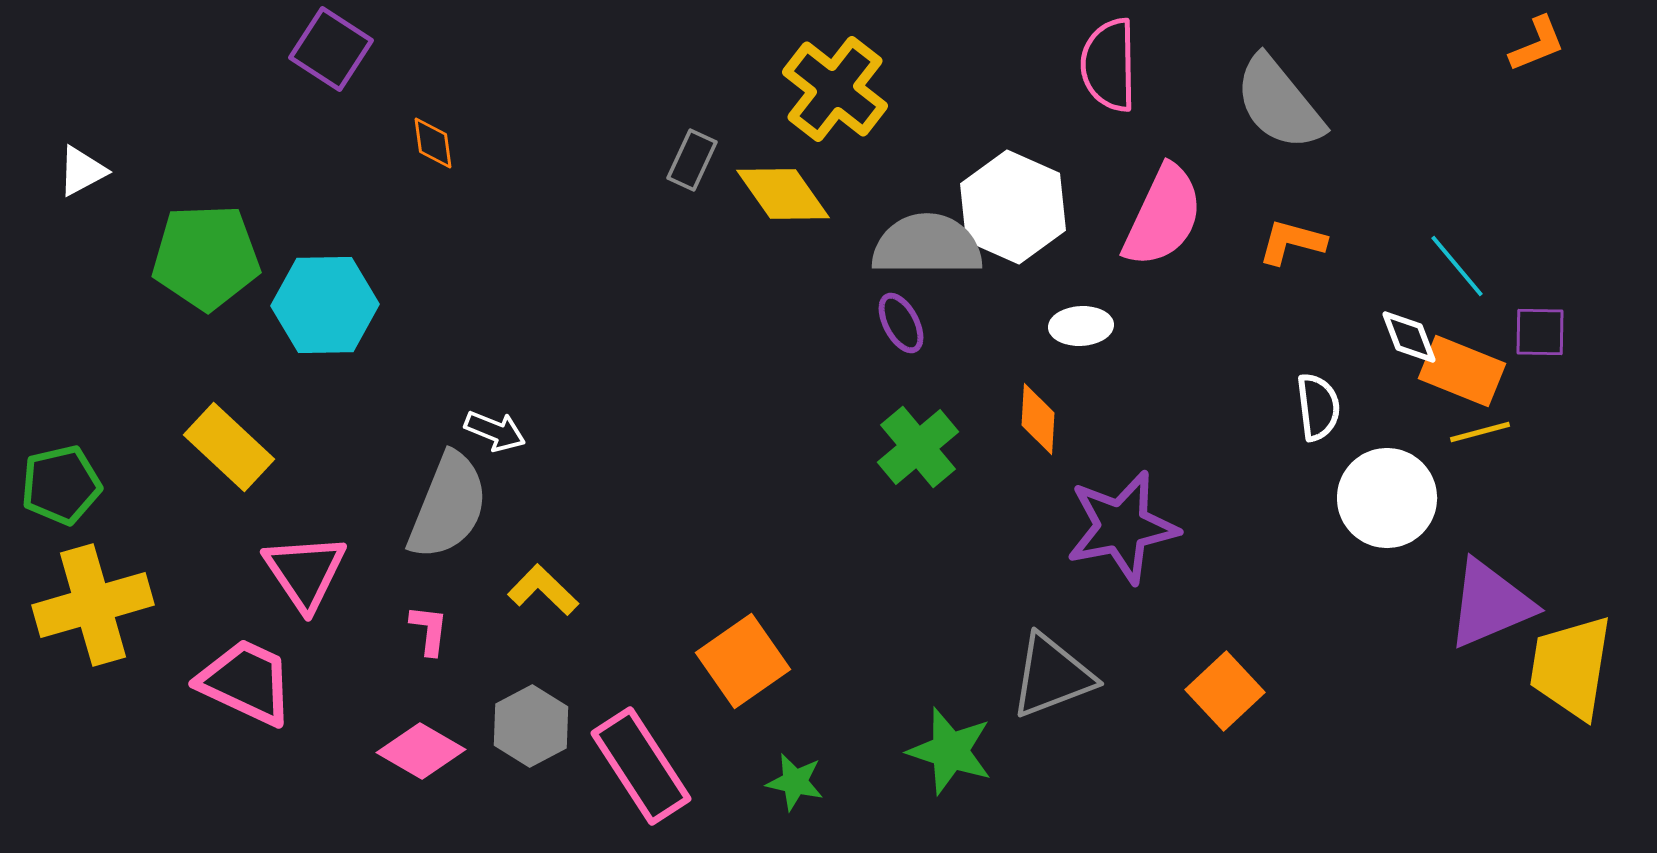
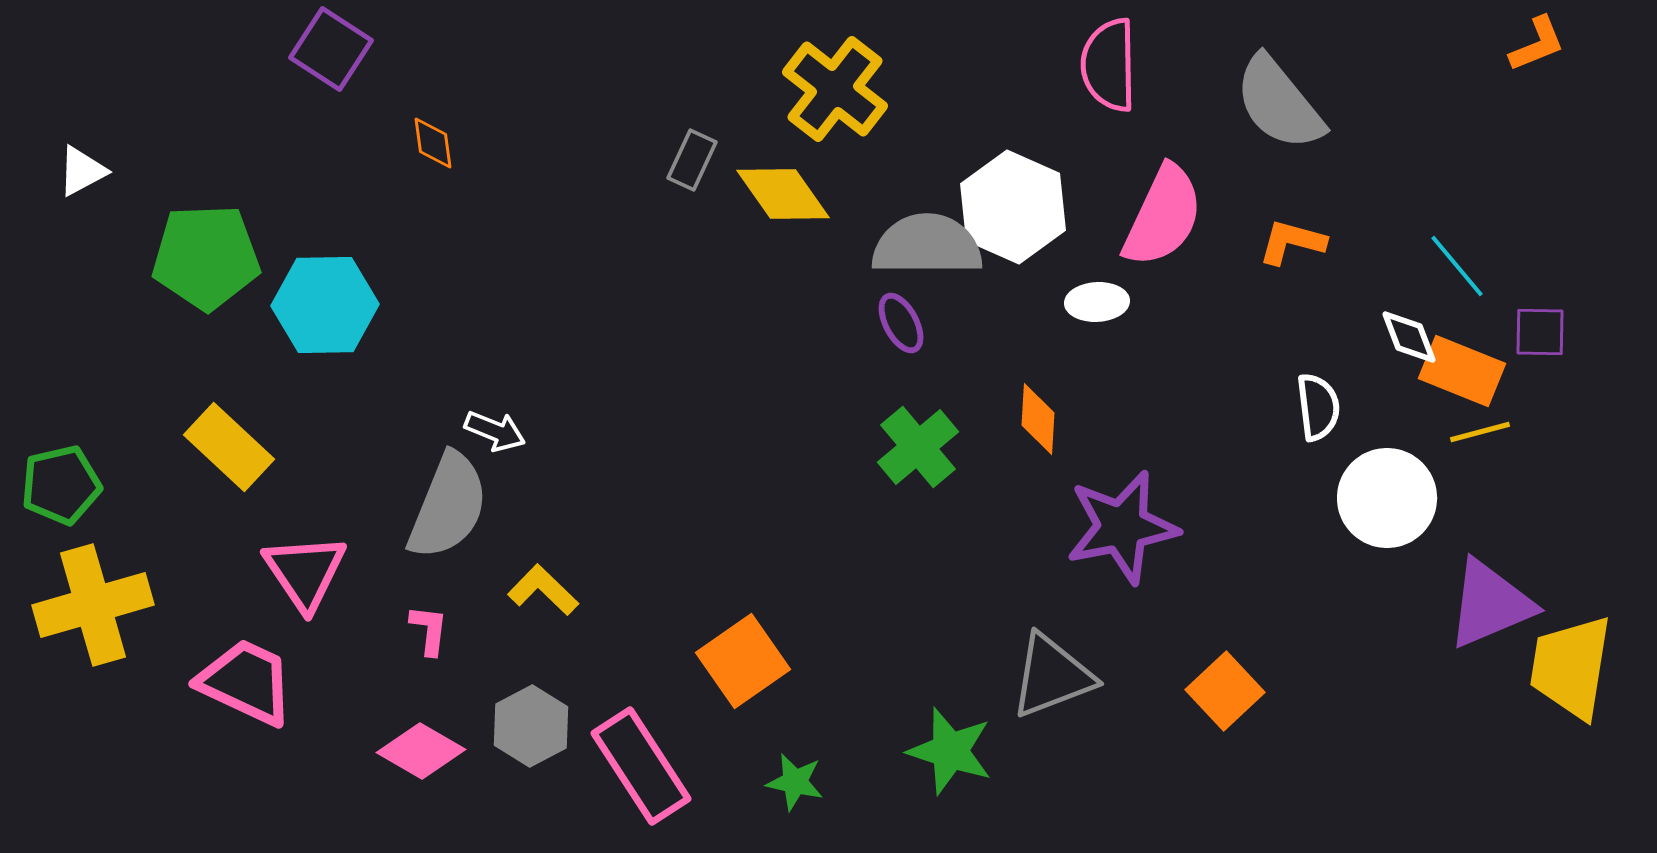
white ellipse at (1081, 326): moved 16 px right, 24 px up
